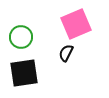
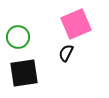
green circle: moved 3 px left
